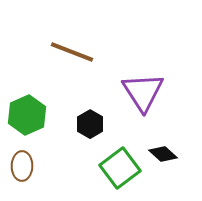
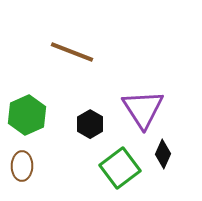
purple triangle: moved 17 px down
black diamond: rotated 72 degrees clockwise
